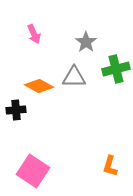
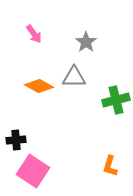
pink arrow: rotated 12 degrees counterclockwise
green cross: moved 31 px down
black cross: moved 30 px down
